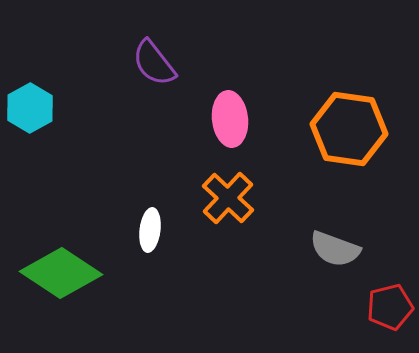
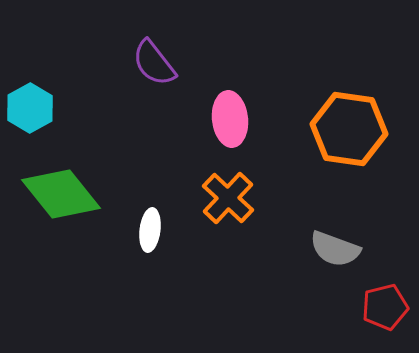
green diamond: moved 79 px up; rotated 18 degrees clockwise
red pentagon: moved 5 px left
